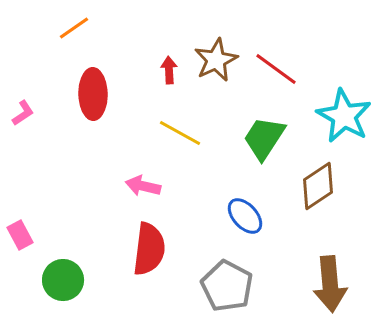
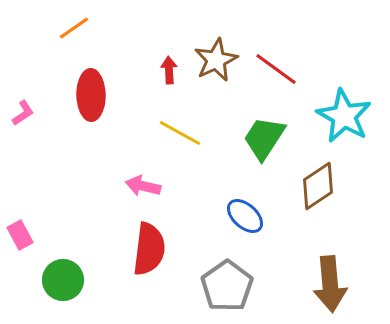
red ellipse: moved 2 px left, 1 px down
blue ellipse: rotated 6 degrees counterclockwise
gray pentagon: rotated 9 degrees clockwise
